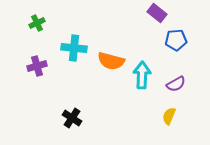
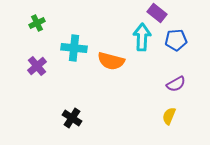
purple cross: rotated 24 degrees counterclockwise
cyan arrow: moved 38 px up
